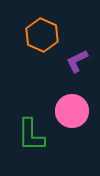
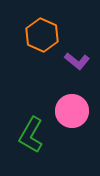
purple L-shape: rotated 115 degrees counterclockwise
green L-shape: rotated 30 degrees clockwise
